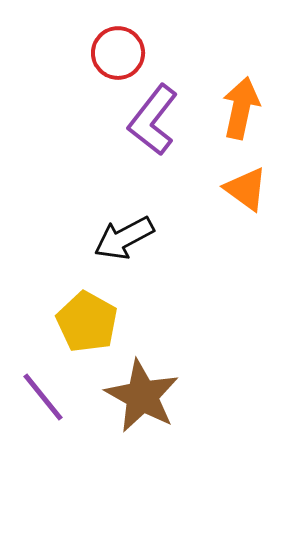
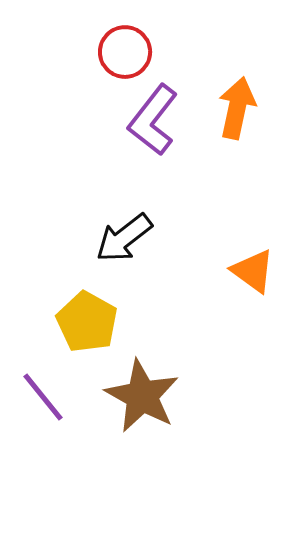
red circle: moved 7 px right, 1 px up
orange arrow: moved 4 px left
orange triangle: moved 7 px right, 82 px down
black arrow: rotated 10 degrees counterclockwise
